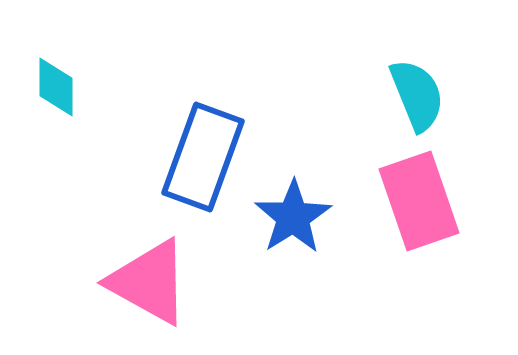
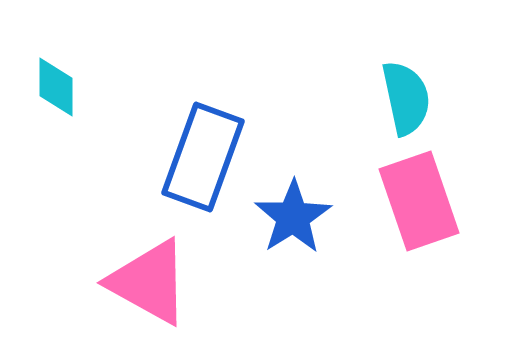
cyan semicircle: moved 11 px left, 3 px down; rotated 10 degrees clockwise
